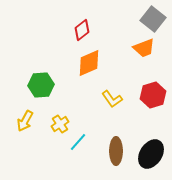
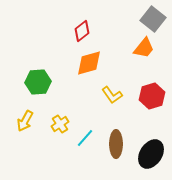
red diamond: moved 1 px down
orange trapezoid: rotated 30 degrees counterclockwise
orange diamond: rotated 8 degrees clockwise
green hexagon: moved 3 px left, 3 px up
red hexagon: moved 1 px left, 1 px down
yellow L-shape: moved 4 px up
cyan line: moved 7 px right, 4 px up
brown ellipse: moved 7 px up
